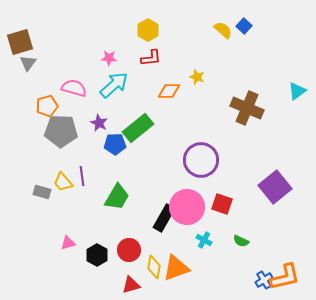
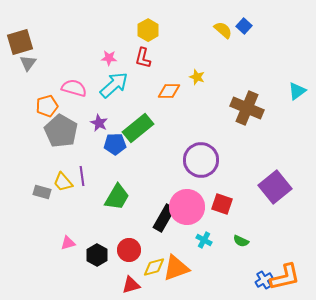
red L-shape: moved 8 px left; rotated 110 degrees clockwise
gray pentagon: rotated 28 degrees clockwise
yellow diamond: rotated 65 degrees clockwise
